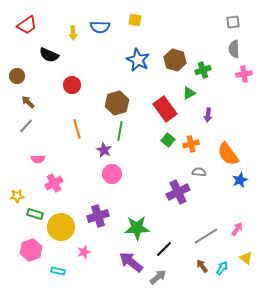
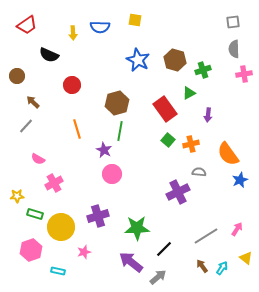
brown arrow at (28, 102): moved 5 px right
pink semicircle at (38, 159): rotated 32 degrees clockwise
